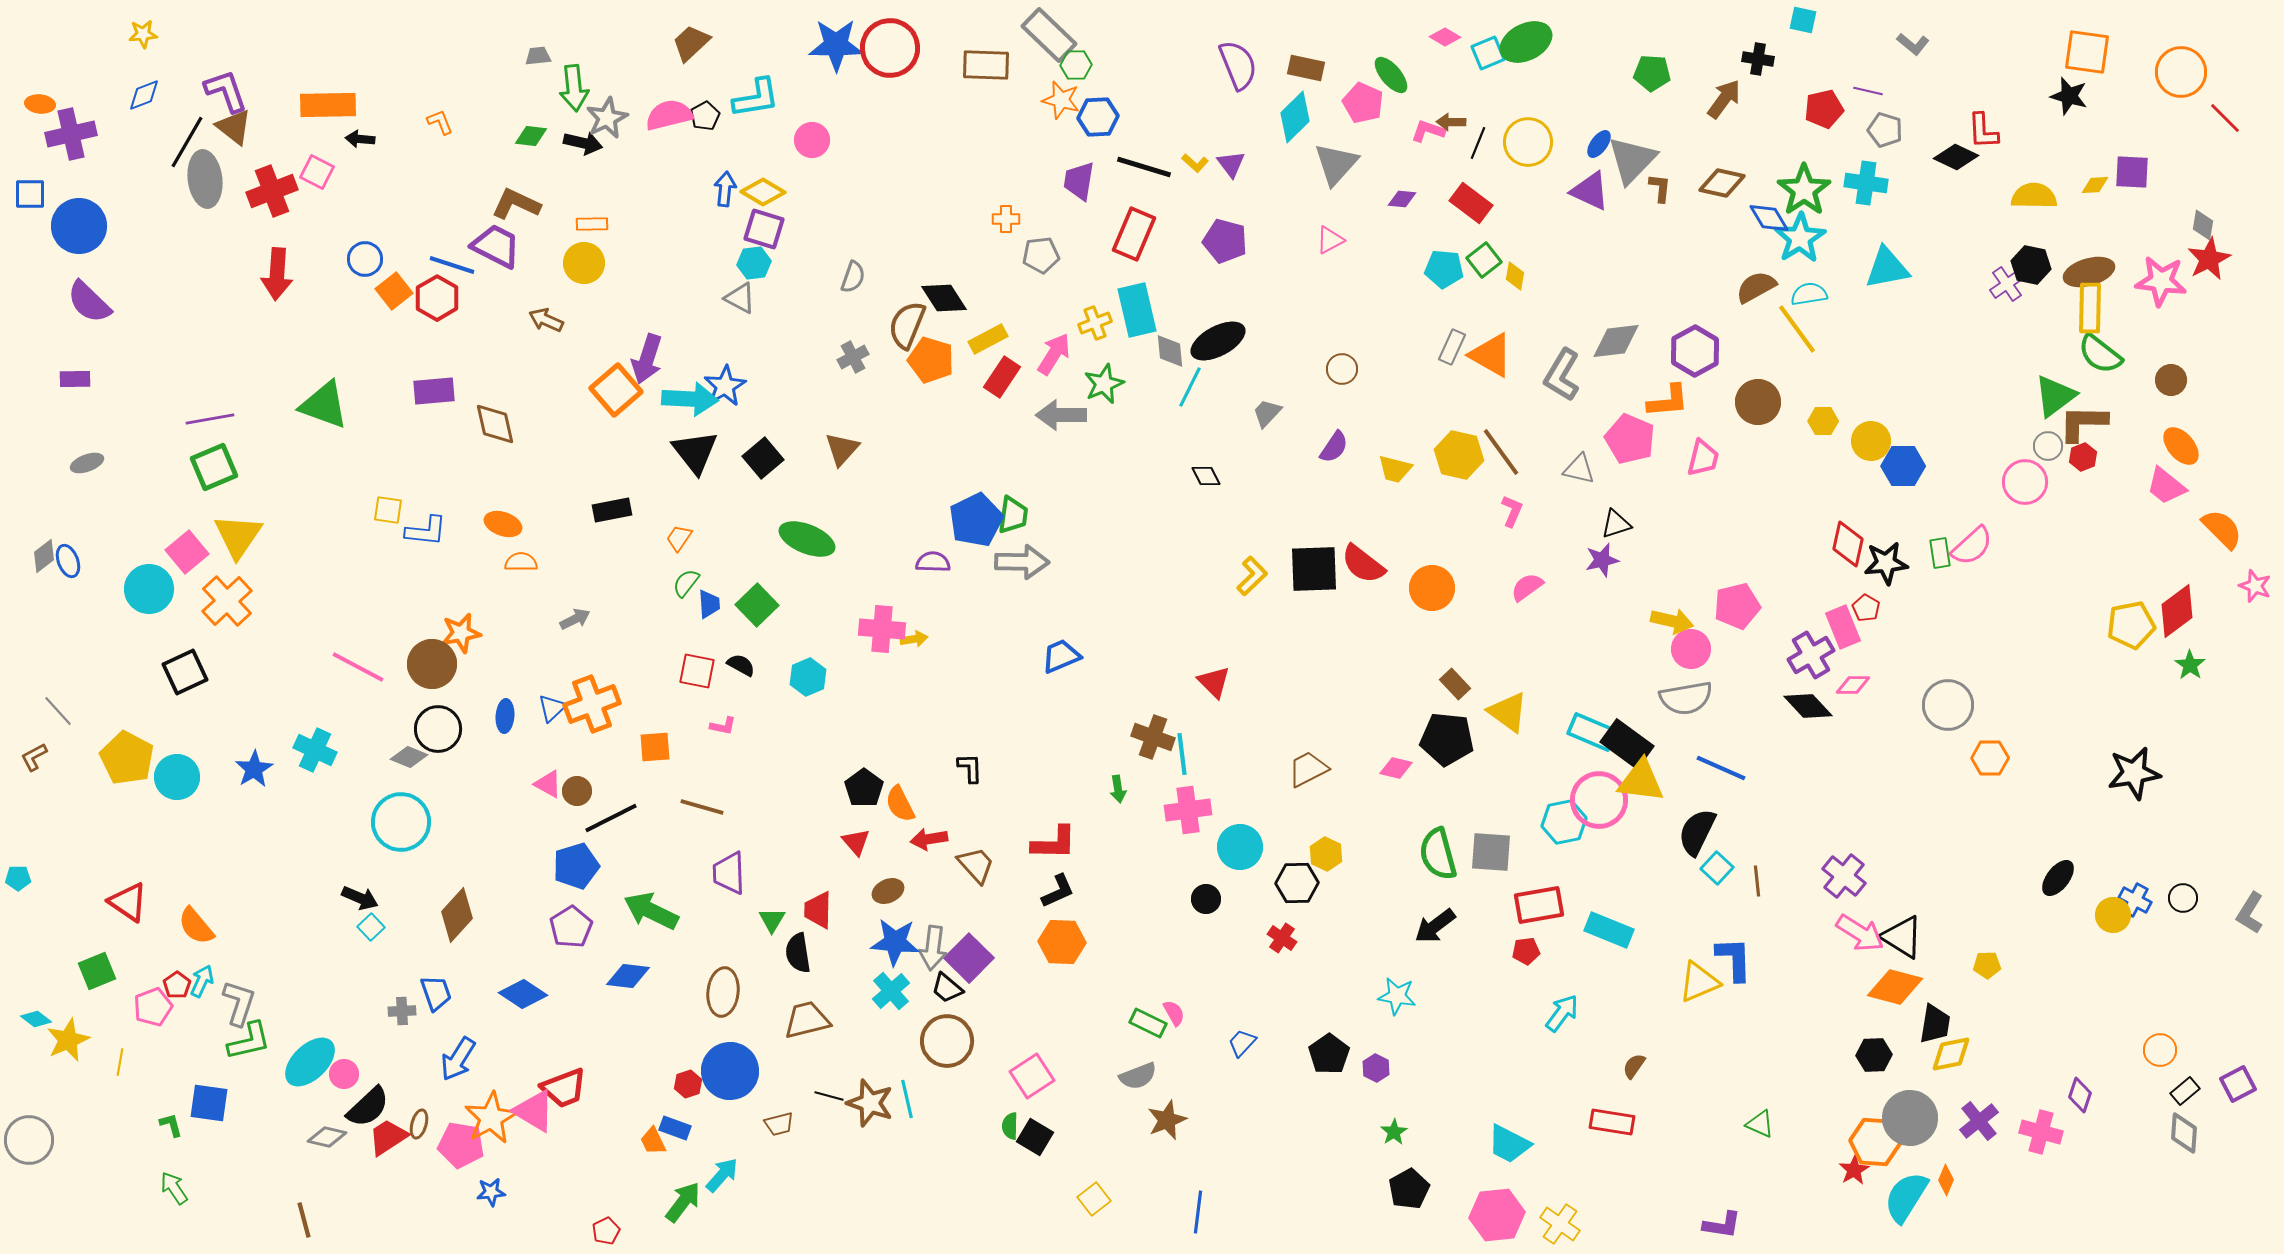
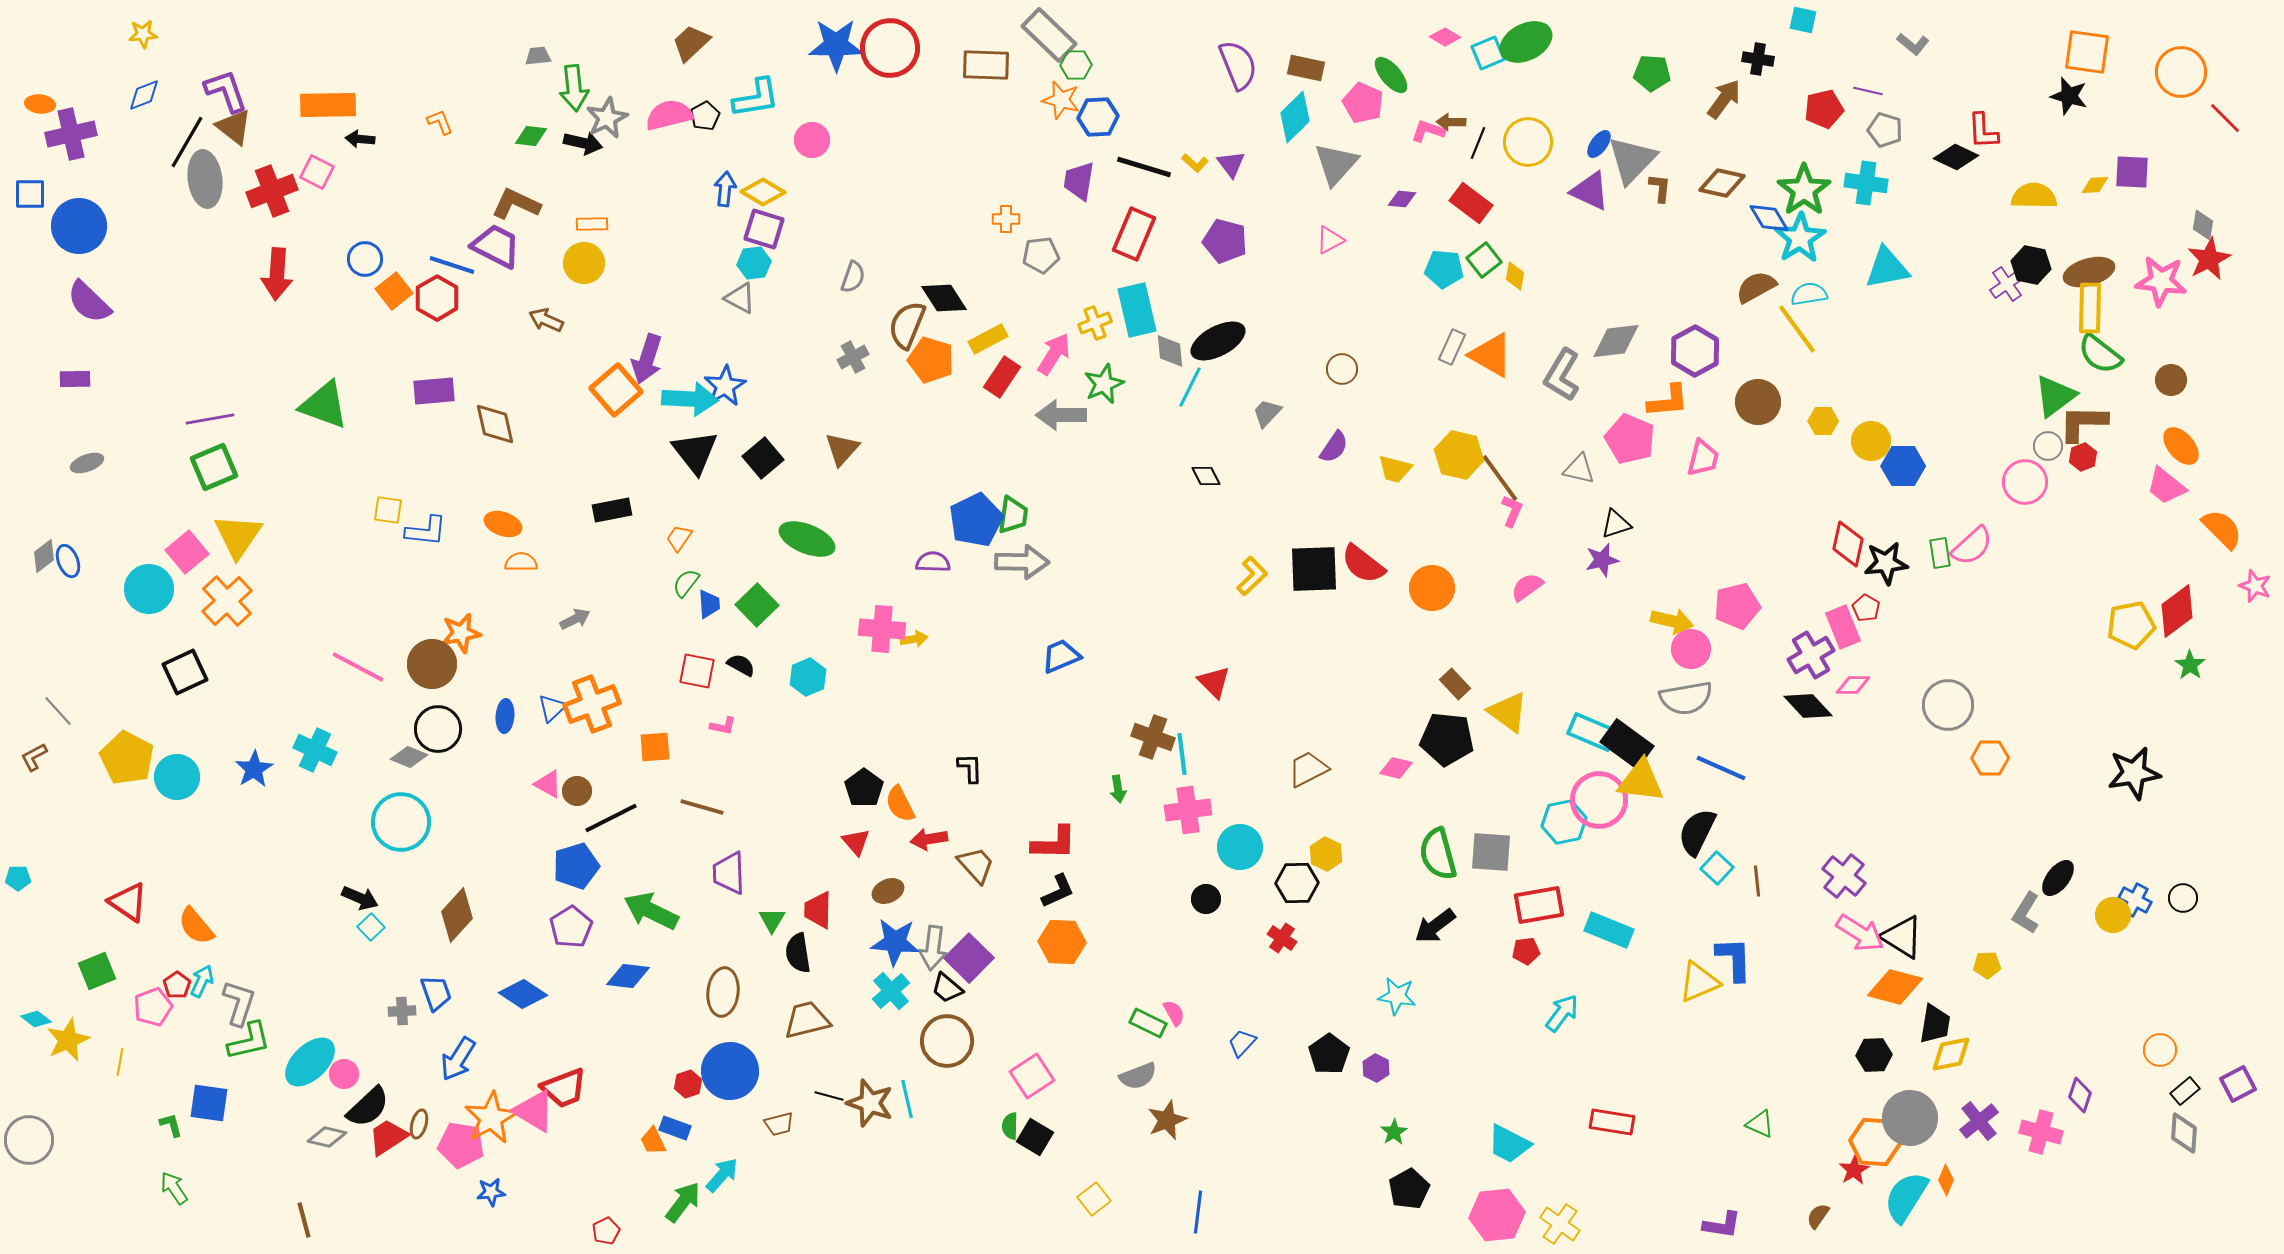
brown line at (1501, 452): moved 1 px left, 26 px down
gray L-shape at (2250, 913): moved 224 px left
brown semicircle at (1634, 1066): moved 184 px right, 150 px down
